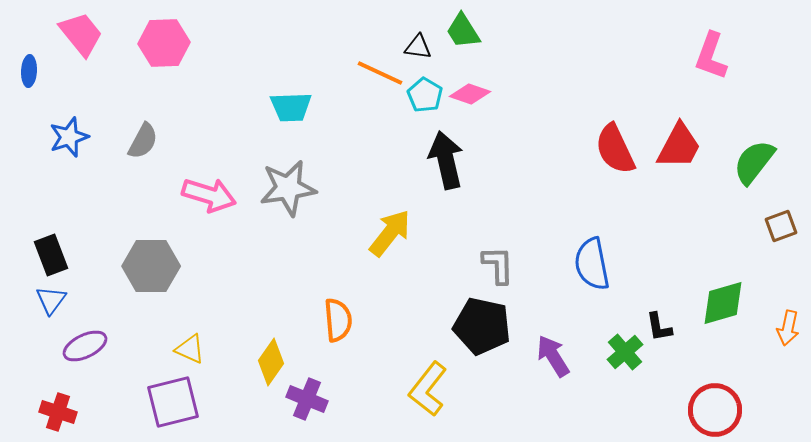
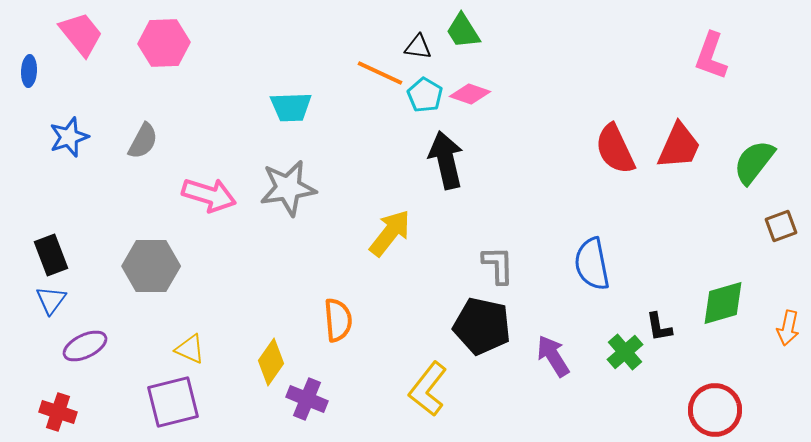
red trapezoid: rotated 4 degrees counterclockwise
